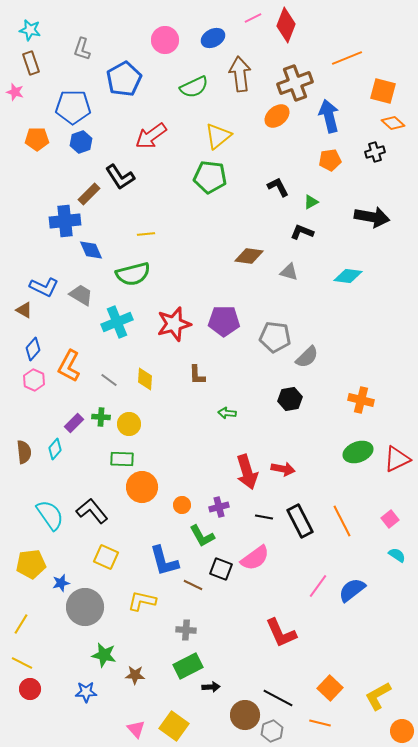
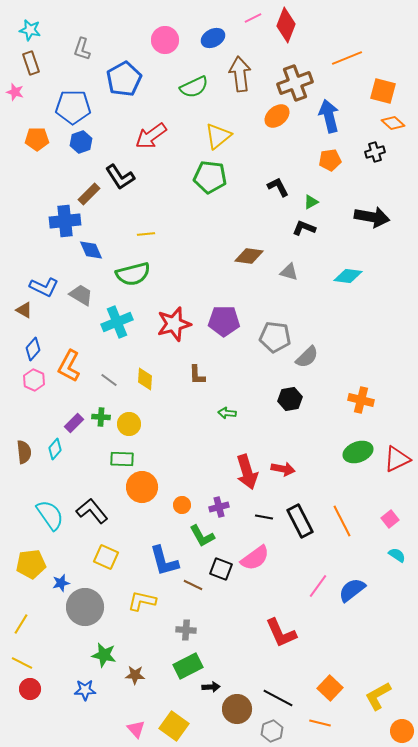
black L-shape at (302, 232): moved 2 px right, 4 px up
blue star at (86, 692): moved 1 px left, 2 px up
brown circle at (245, 715): moved 8 px left, 6 px up
